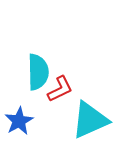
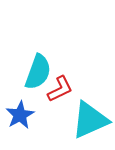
cyan semicircle: rotated 21 degrees clockwise
blue star: moved 1 px right, 6 px up
